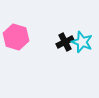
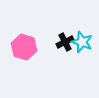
pink hexagon: moved 8 px right, 10 px down
